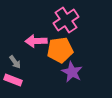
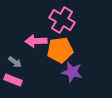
pink cross: moved 4 px left; rotated 25 degrees counterclockwise
gray arrow: rotated 16 degrees counterclockwise
purple star: rotated 15 degrees counterclockwise
